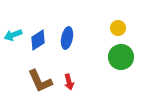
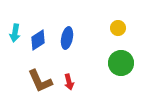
cyan arrow: moved 2 px right, 2 px up; rotated 60 degrees counterclockwise
green circle: moved 6 px down
